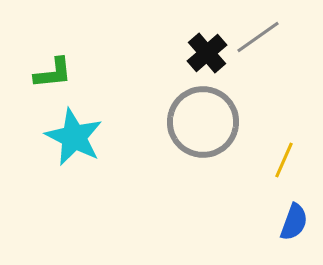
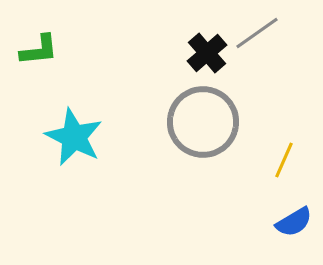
gray line: moved 1 px left, 4 px up
green L-shape: moved 14 px left, 23 px up
blue semicircle: rotated 39 degrees clockwise
